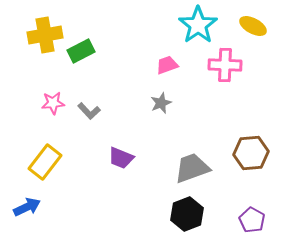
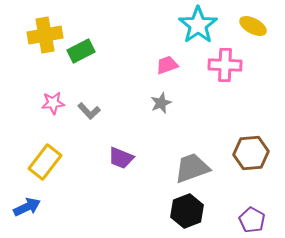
black hexagon: moved 3 px up
